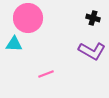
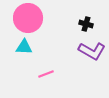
black cross: moved 7 px left, 6 px down
cyan triangle: moved 10 px right, 3 px down
